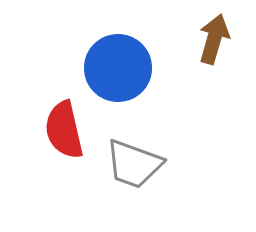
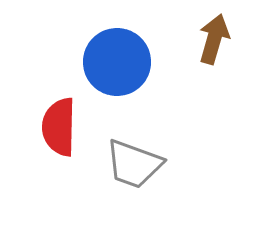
blue circle: moved 1 px left, 6 px up
red semicircle: moved 5 px left, 3 px up; rotated 14 degrees clockwise
